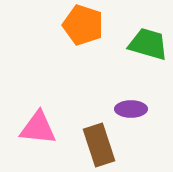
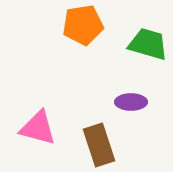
orange pentagon: rotated 27 degrees counterclockwise
purple ellipse: moved 7 px up
pink triangle: rotated 9 degrees clockwise
